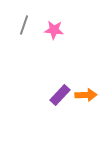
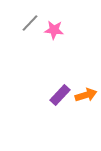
gray line: moved 6 px right, 2 px up; rotated 24 degrees clockwise
orange arrow: rotated 15 degrees counterclockwise
